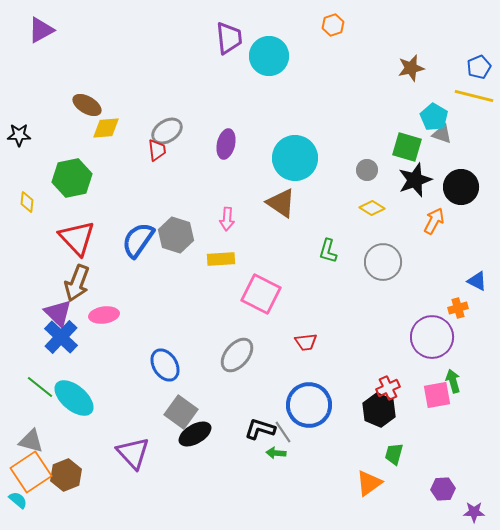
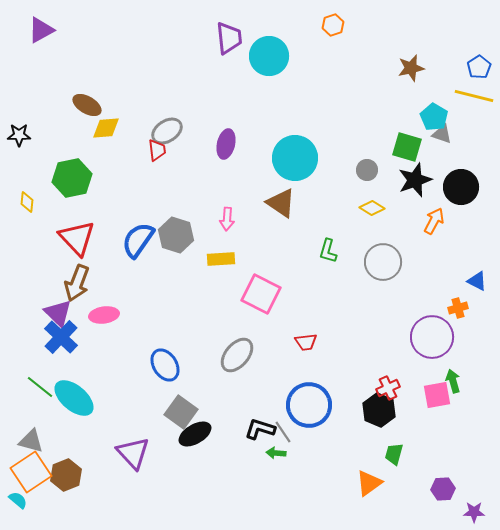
blue pentagon at (479, 67): rotated 10 degrees counterclockwise
